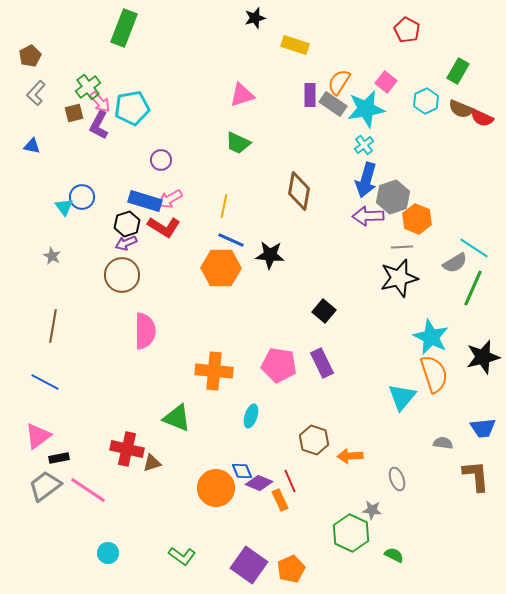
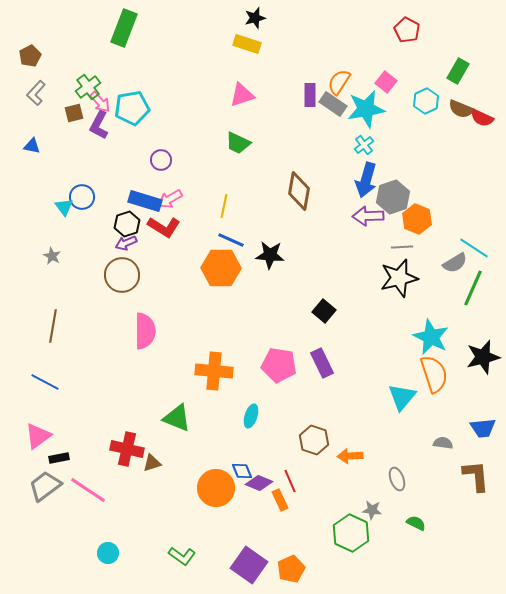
yellow rectangle at (295, 45): moved 48 px left, 1 px up
green semicircle at (394, 555): moved 22 px right, 32 px up
